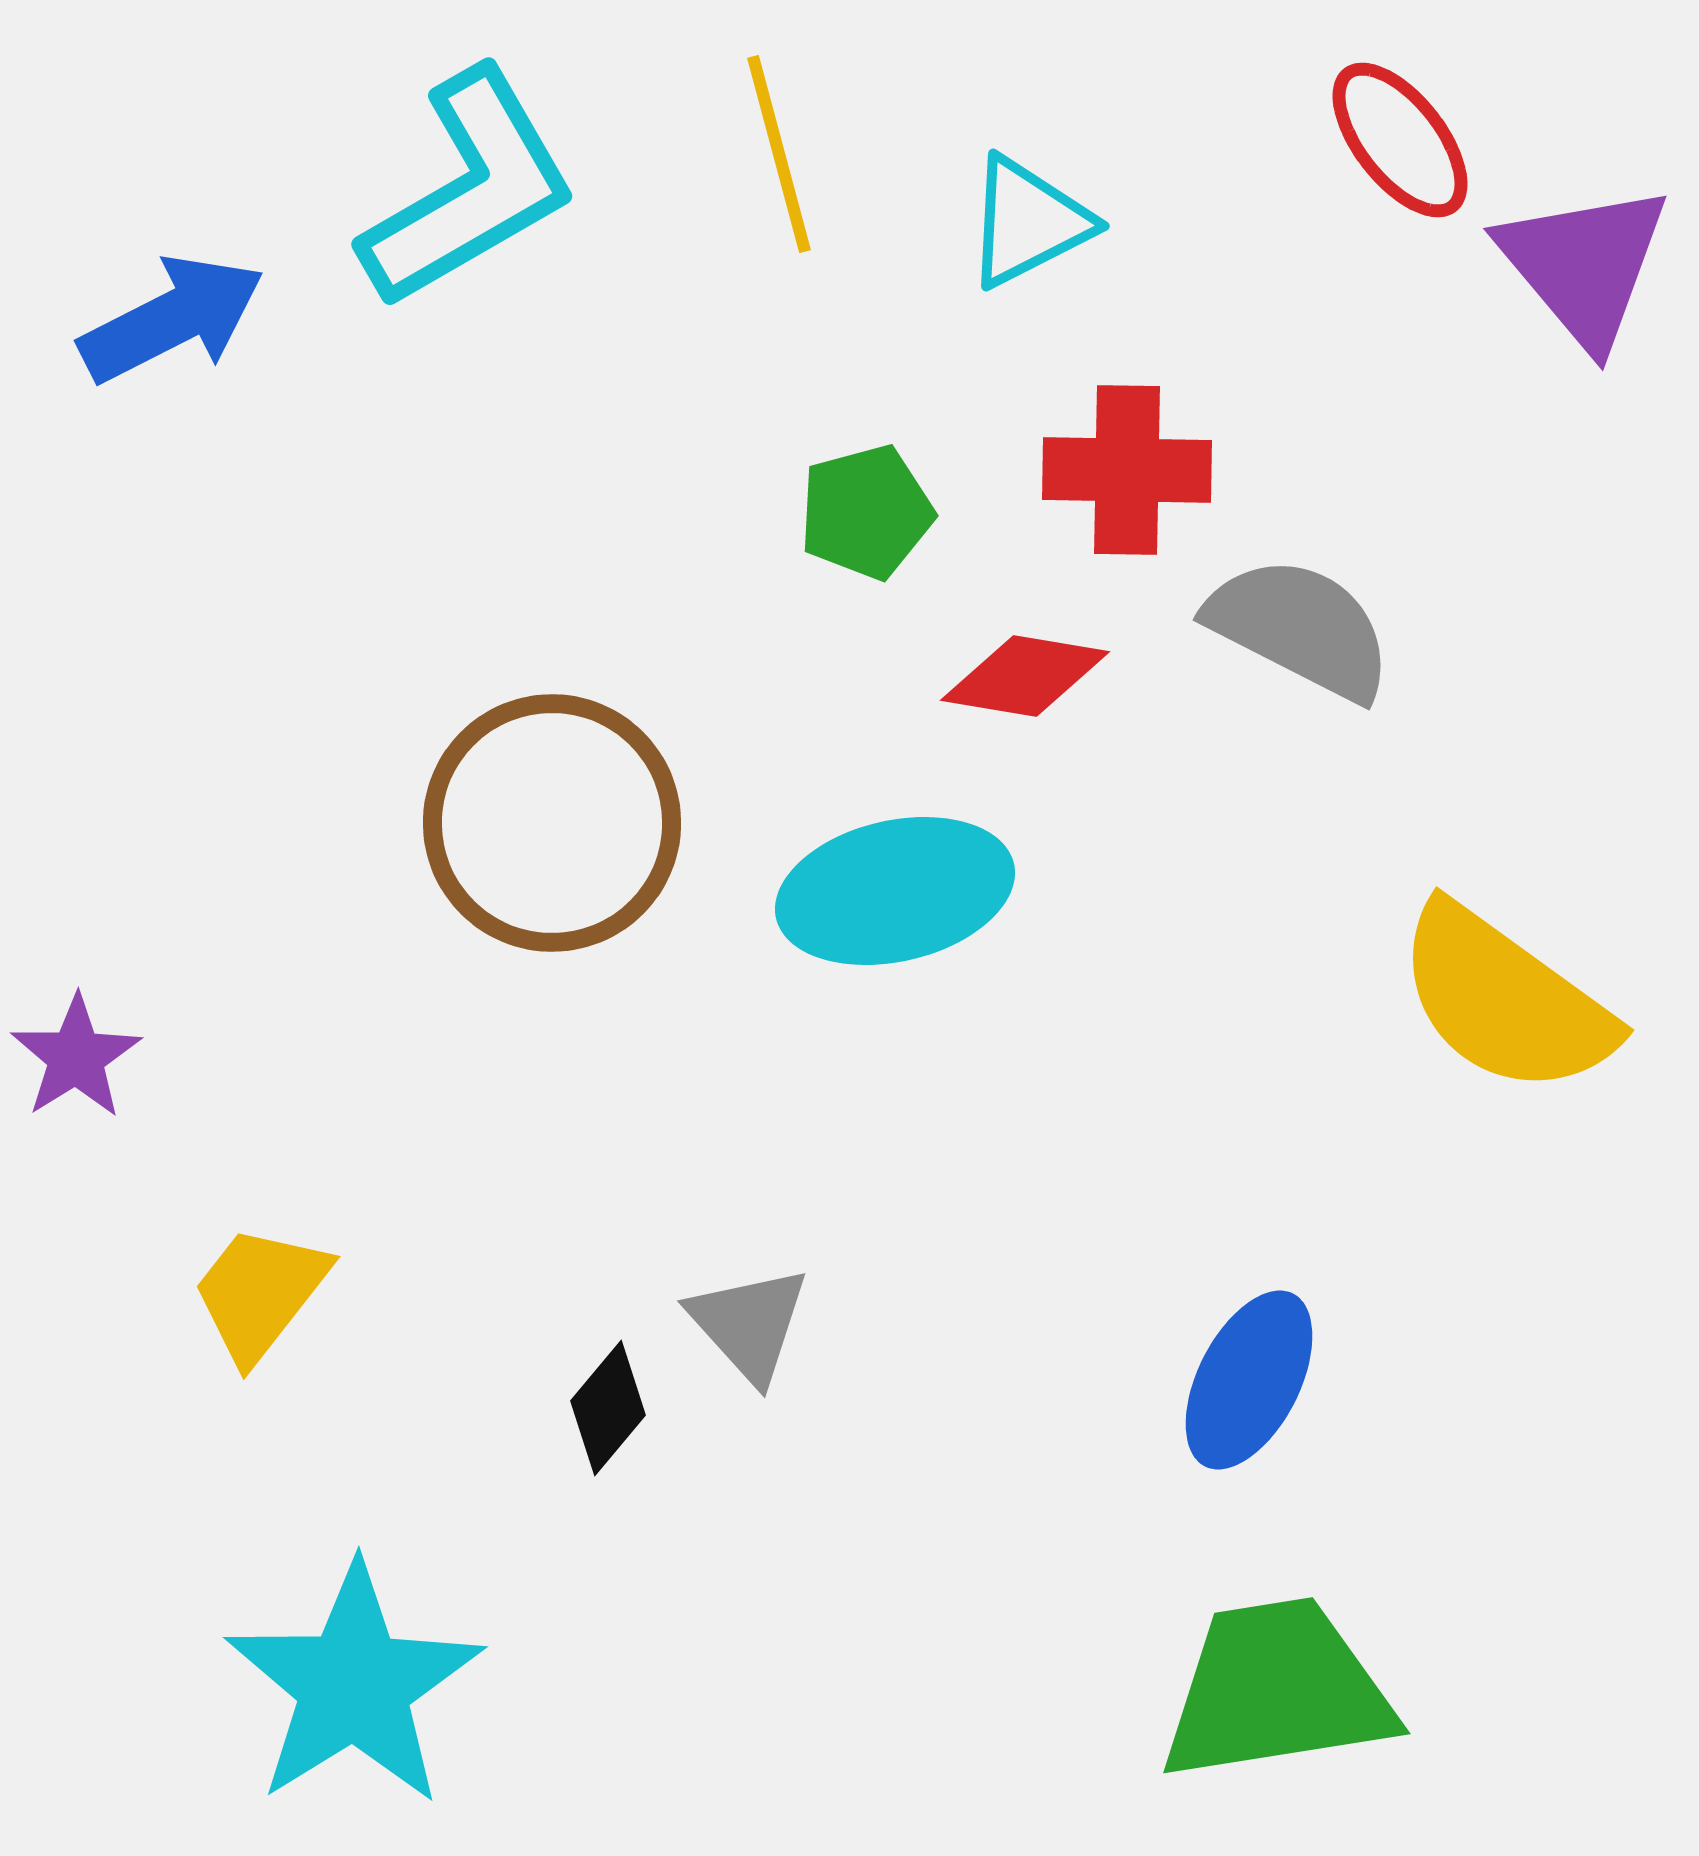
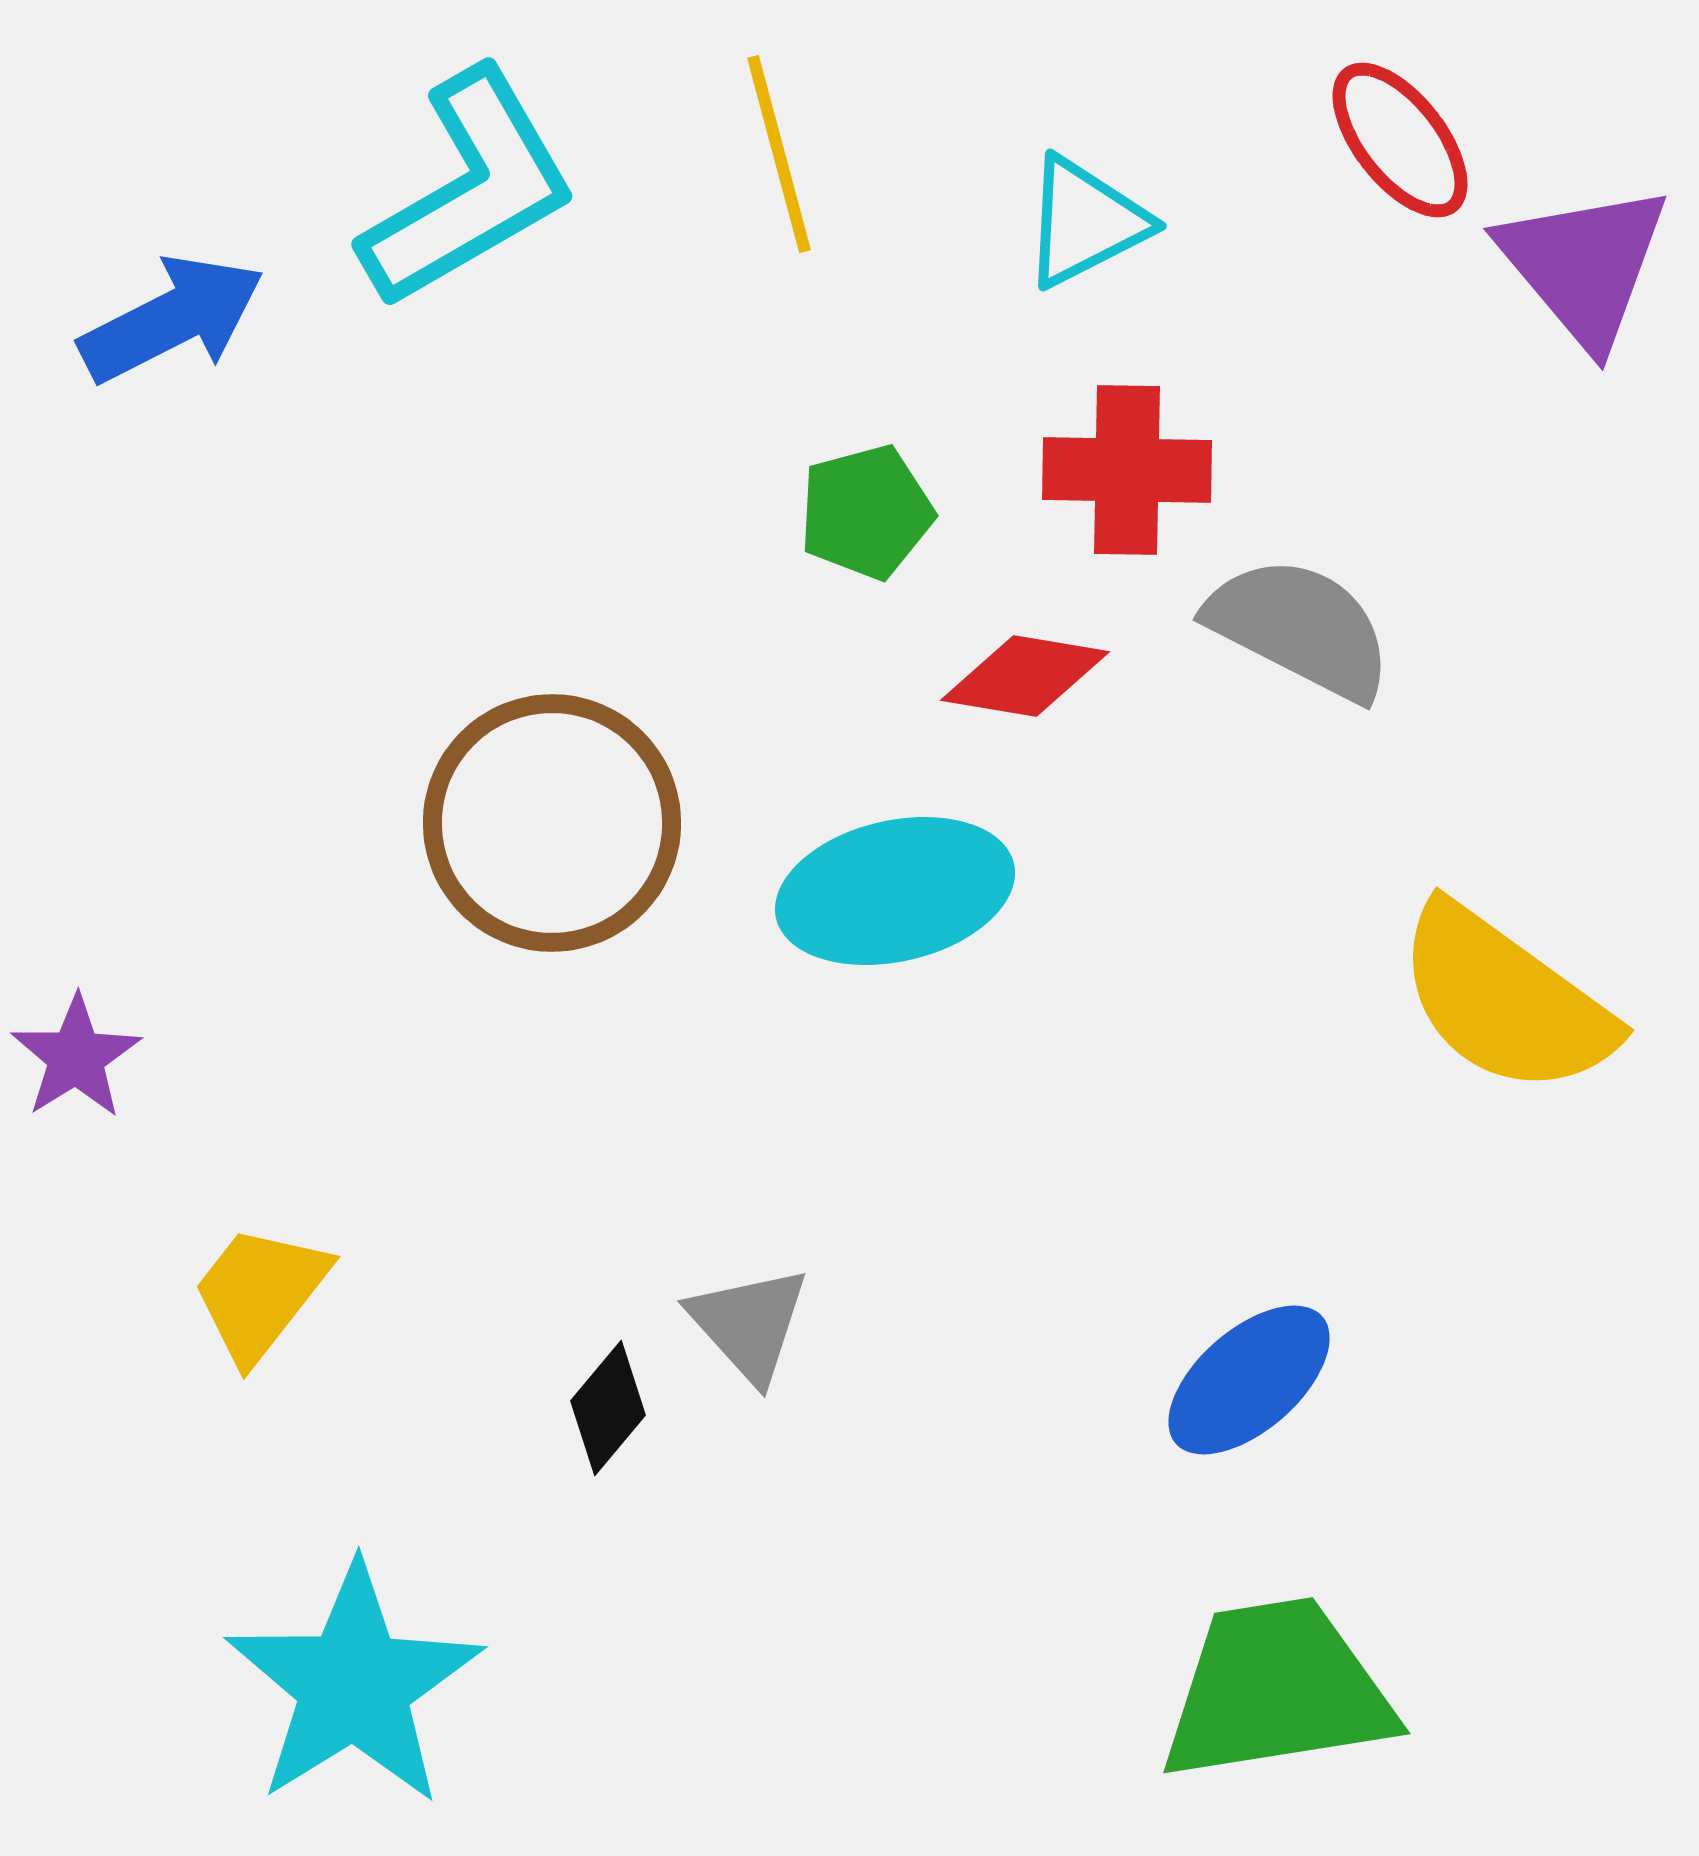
cyan triangle: moved 57 px right
blue ellipse: rotated 22 degrees clockwise
